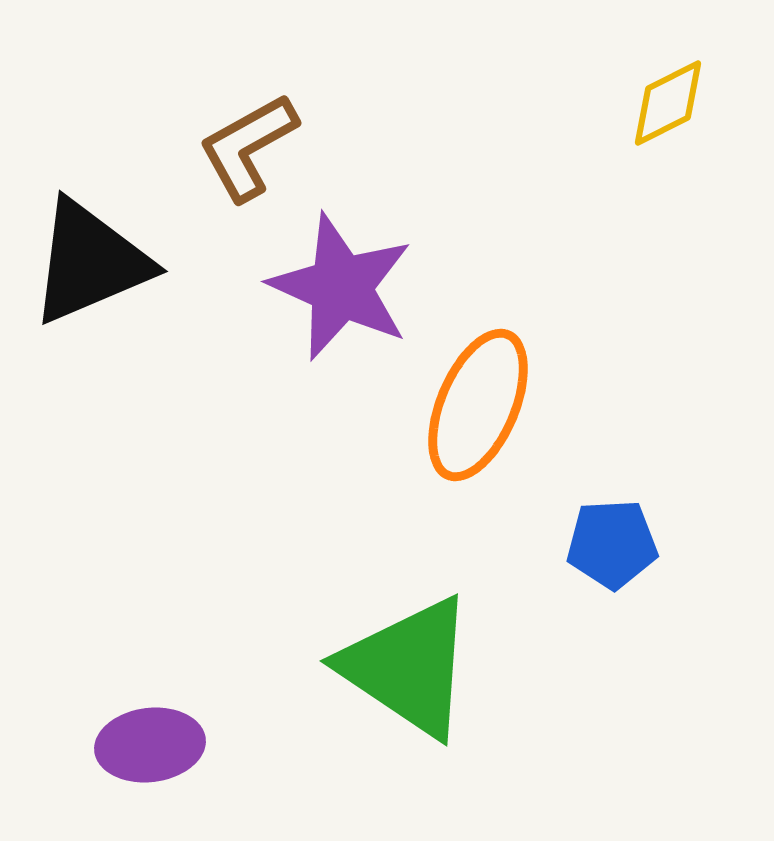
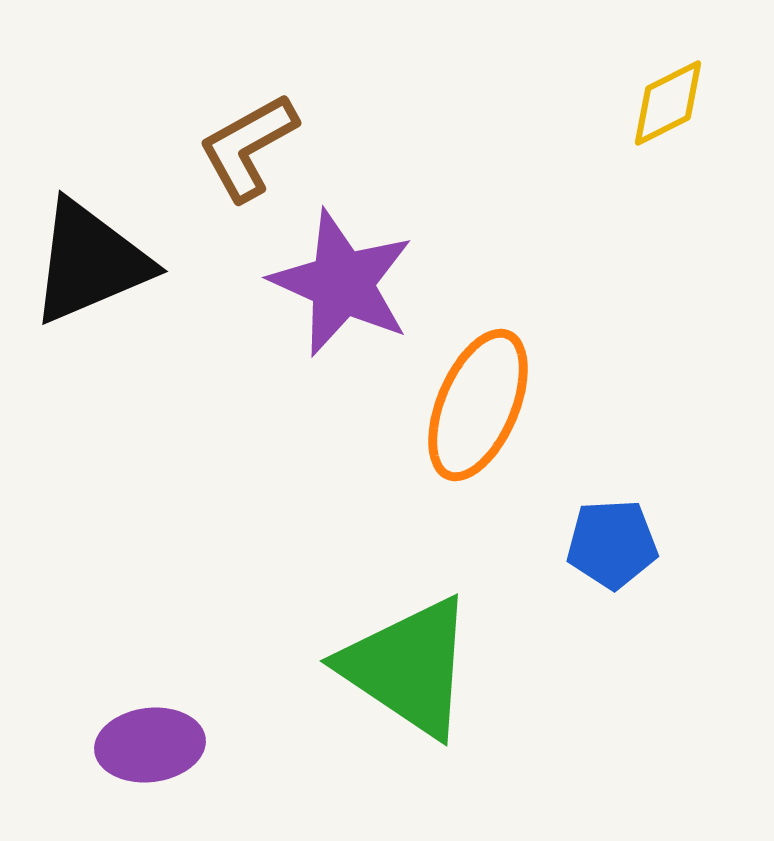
purple star: moved 1 px right, 4 px up
